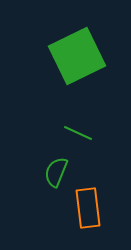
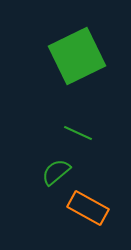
green semicircle: rotated 28 degrees clockwise
orange rectangle: rotated 54 degrees counterclockwise
